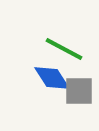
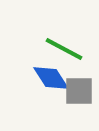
blue diamond: moved 1 px left
